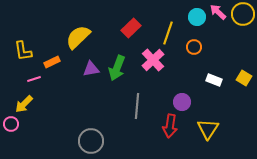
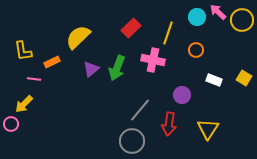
yellow circle: moved 1 px left, 6 px down
orange circle: moved 2 px right, 3 px down
pink cross: rotated 35 degrees counterclockwise
purple triangle: rotated 30 degrees counterclockwise
pink line: rotated 24 degrees clockwise
purple circle: moved 7 px up
gray line: moved 3 px right, 4 px down; rotated 35 degrees clockwise
red arrow: moved 1 px left, 2 px up
gray circle: moved 41 px right
